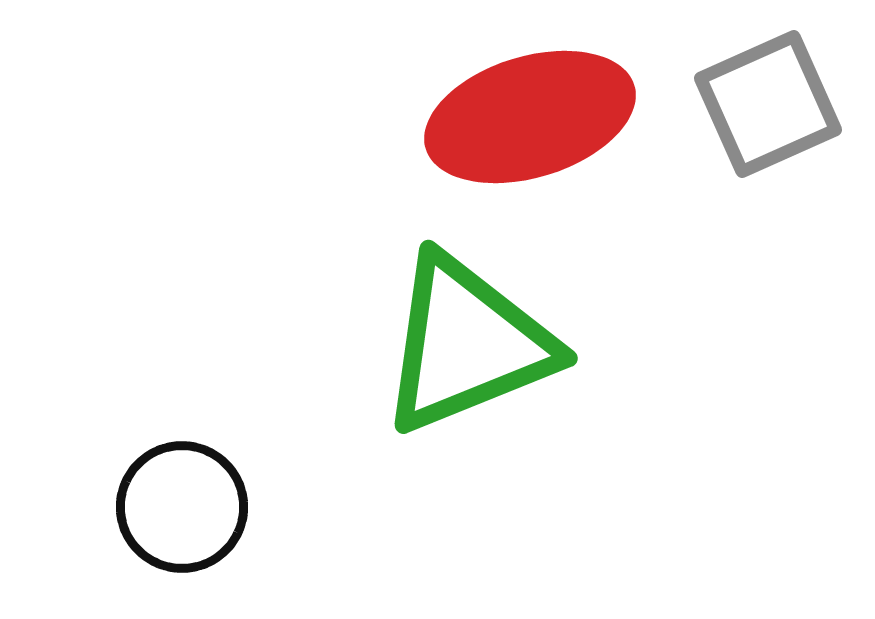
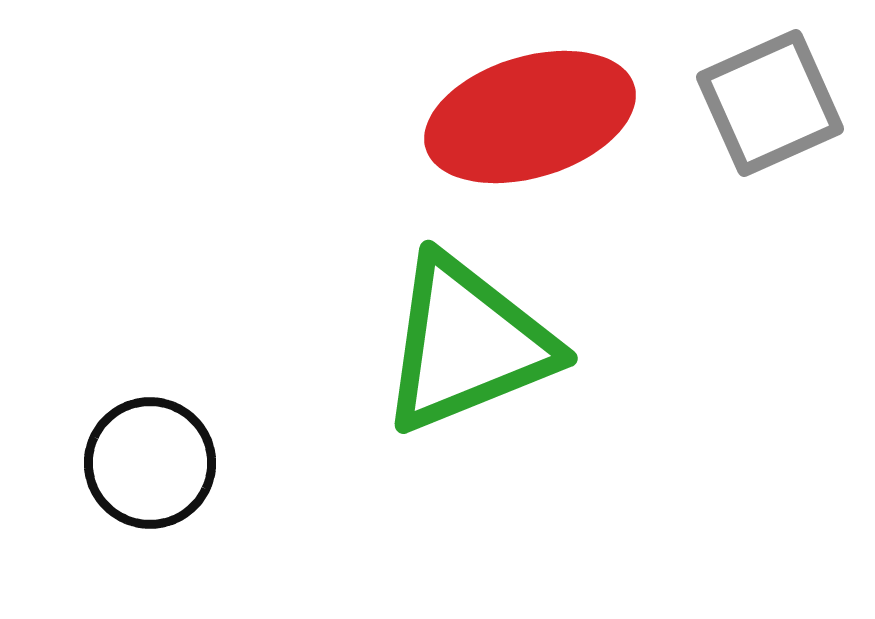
gray square: moved 2 px right, 1 px up
black circle: moved 32 px left, 44 px up
